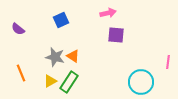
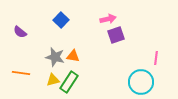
pink arrow: moved 6 px down
blue square: rotated 21 degrees counterclockwise
purple semicircle: moved 2 px right, 3 px down
purple square: rotated 24 degrees counterclockwise
orange triangle: rotated 24 degrees counterclockwise
pink line: moved 12 px left, 4 px up
orange line: rotated 60 degrees counterclockwise
yellow triangle: moved 3 px right, 1 px up; rotated 16 degrees clockwise
